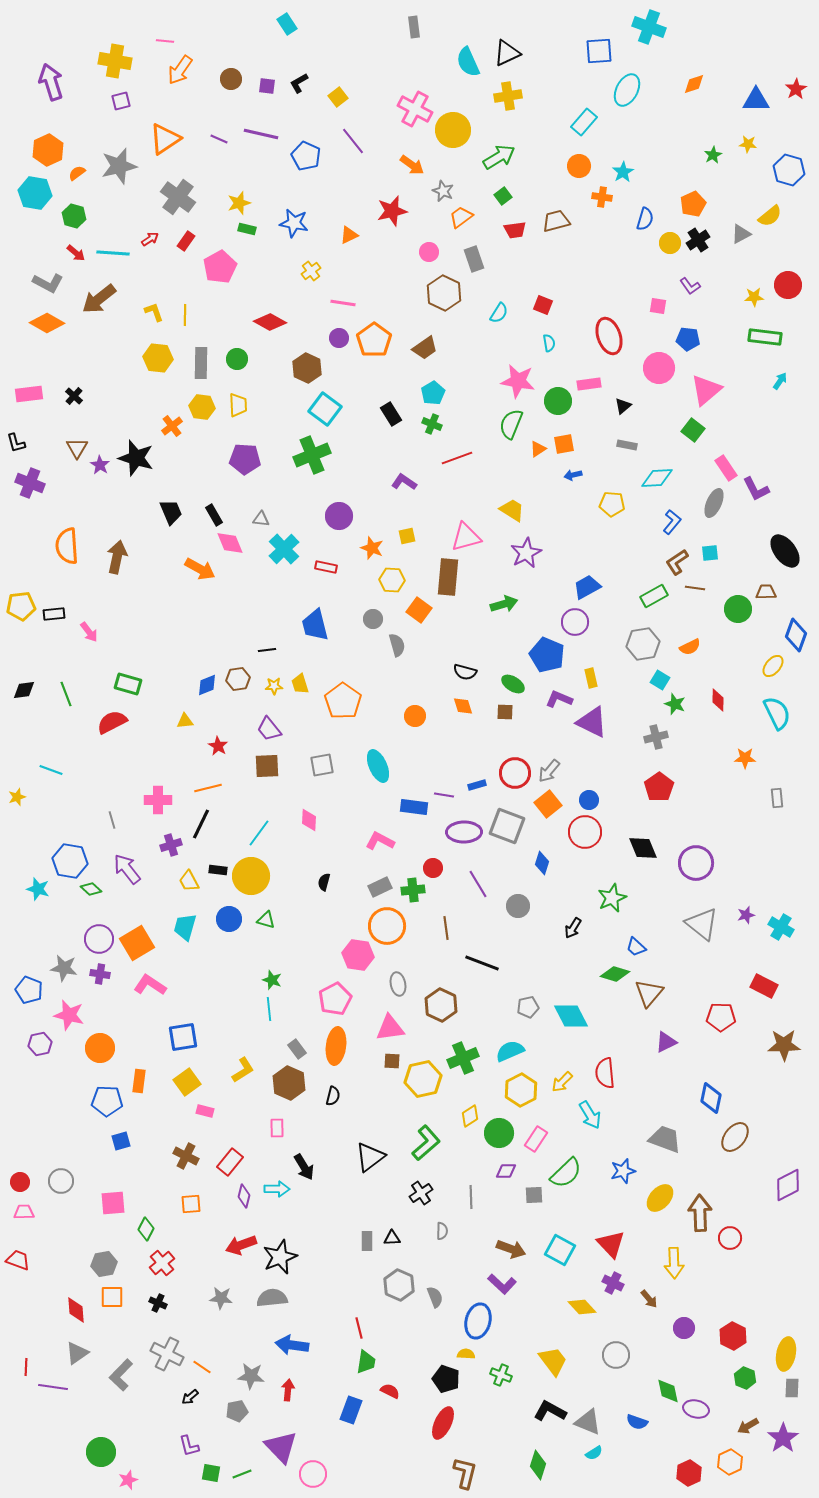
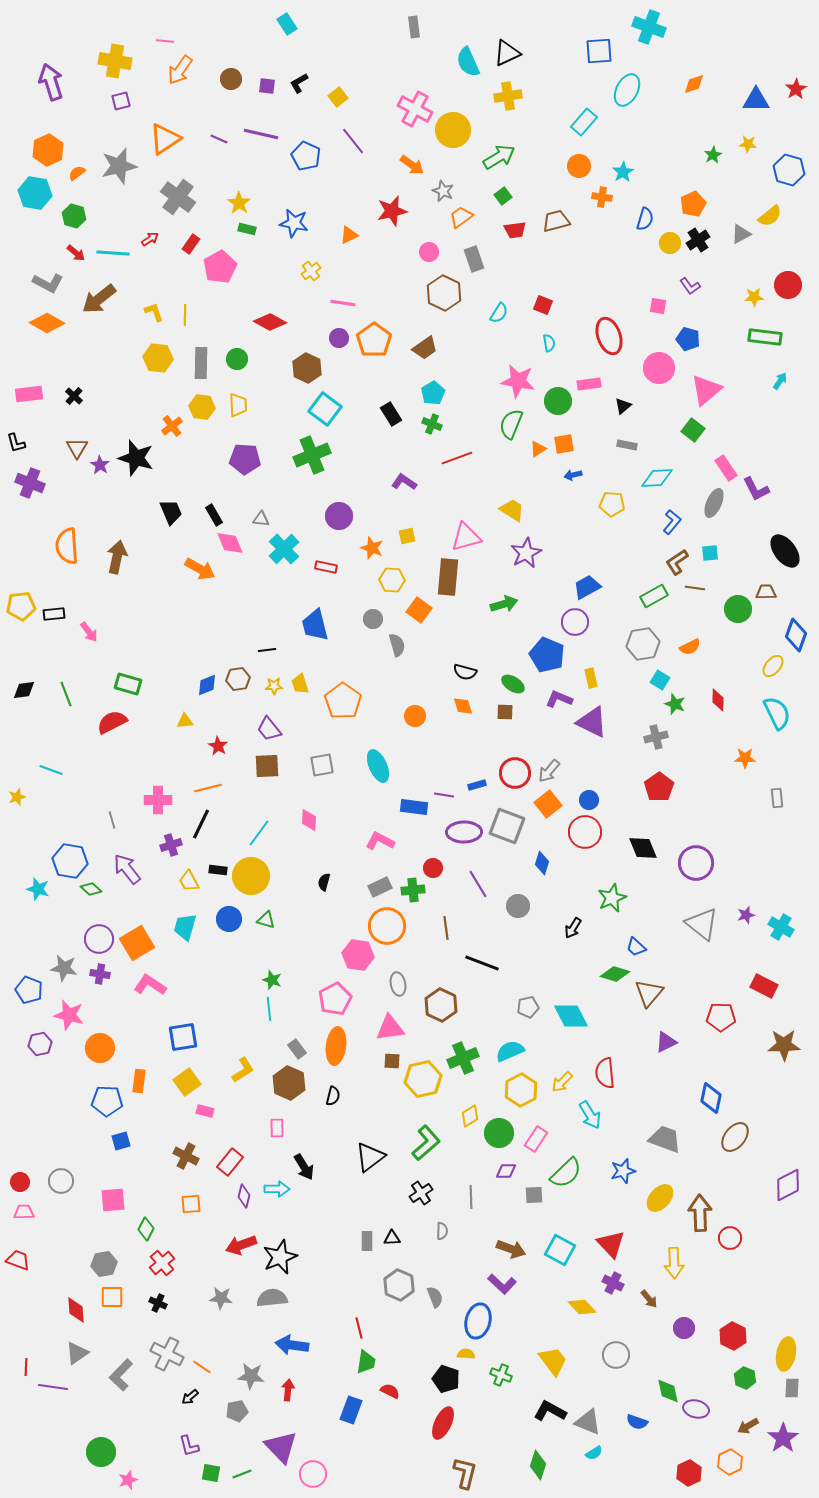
yellow star at (239, 203): rotated 20 degrees counterclockwise
red rectangle at (186, 241): moved 5 px right, 3 px down
blue pentagon at (688, 339): rotated 10 degrees clockwise
pink square at (113, 1203): moved 3 px up
